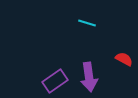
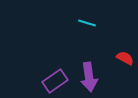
red semicircle: moved 1 px right, 1 px up
